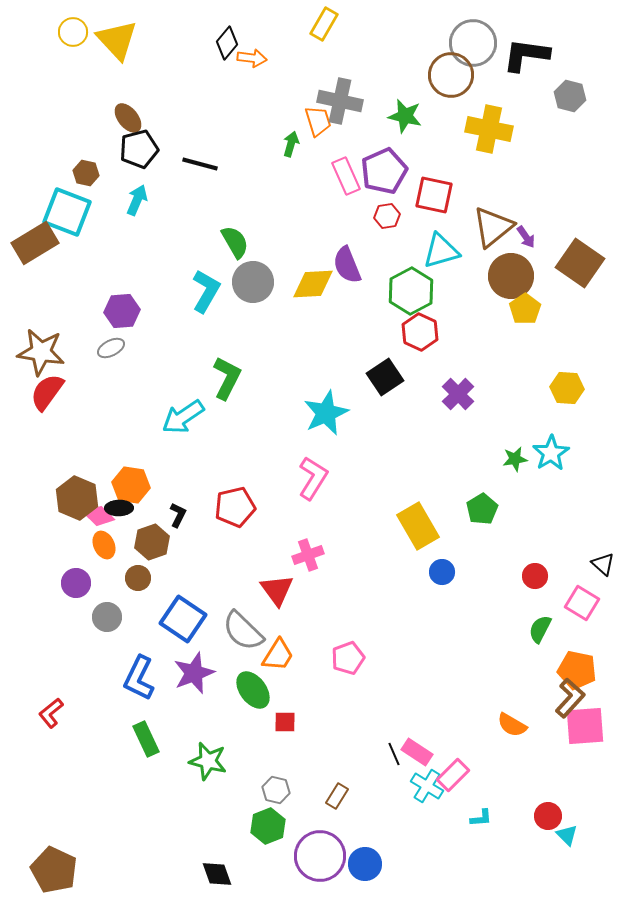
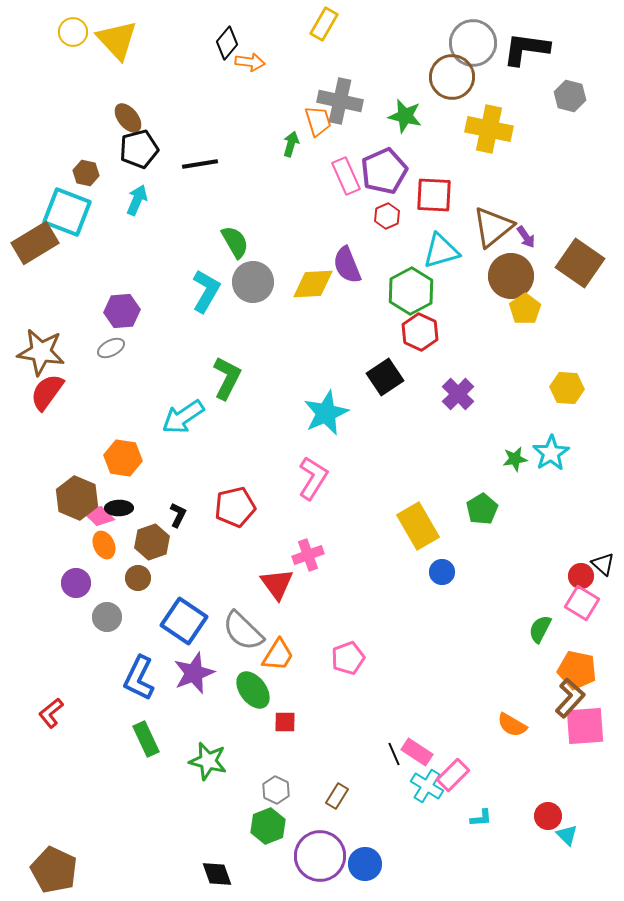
black L-shape at (526, 55): moved 6 px up
orange arrow at (252, 58): moved 2 px left, 4 px down
brown circle at (451, 75): moved 1 px right, 2 px down
black line at (200, 164): rotated 24 degrees counterclockwise
red square at (434, 195): rotated 9 degrees counterclockwise
red hexagon at (387, 216): rotated 15 degrees counterclockwise
orange hexagon at (131, 485): moved 8 px left, 27 px up
red circle at (535, 576): moved 46 px right
red triangle at (277, 590): moved 6 px up
blue square at (183, 619): moved 1 px right, 2 px down
gray hexagon at (276, 790): rotated 12 degrees clockwise
